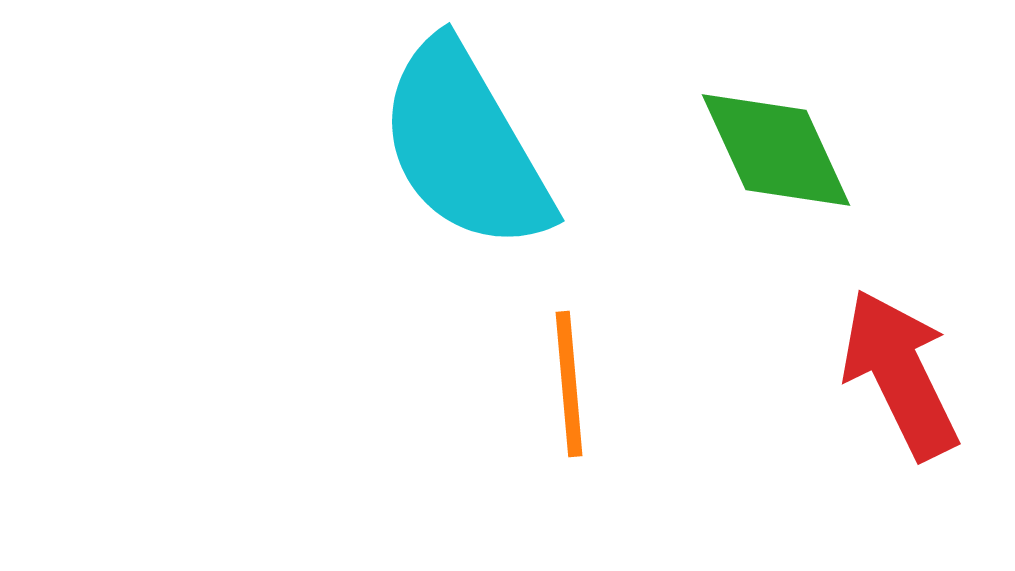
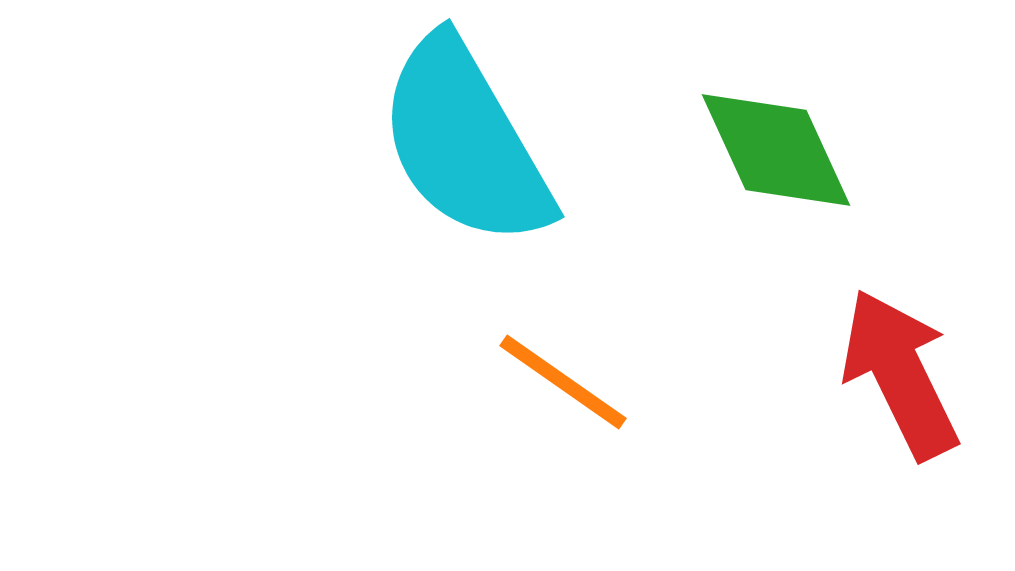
cyan semicircle: moved 4 px up
orange line: moved 6 px left, 2 px up; rotated 50 degrees counterclockwise
